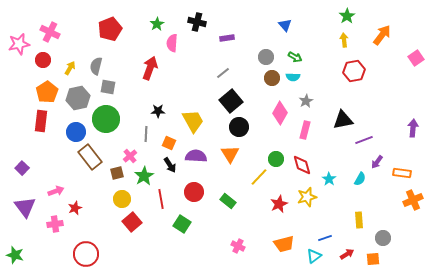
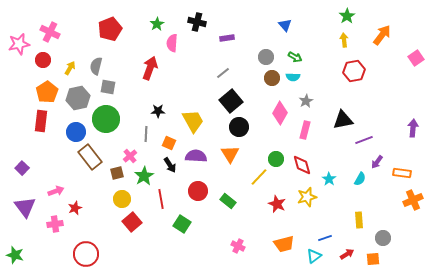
red circle at (194, 192): moved 4 px right, 1 px up
red star at (279, 204): moved 2 px left; rotated 24 degrees counterclockwise
